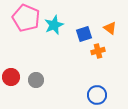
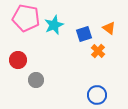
pink pentagon: rotated 12 degrees counterclockwise
orange triangle: moved 1 px left
orange cross: rotated 32 degrees counterclockwise
red circle: moved 7 px right, 17 px up
